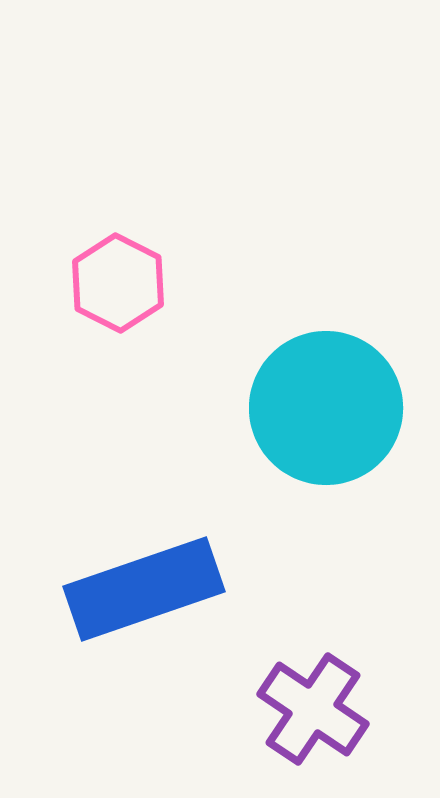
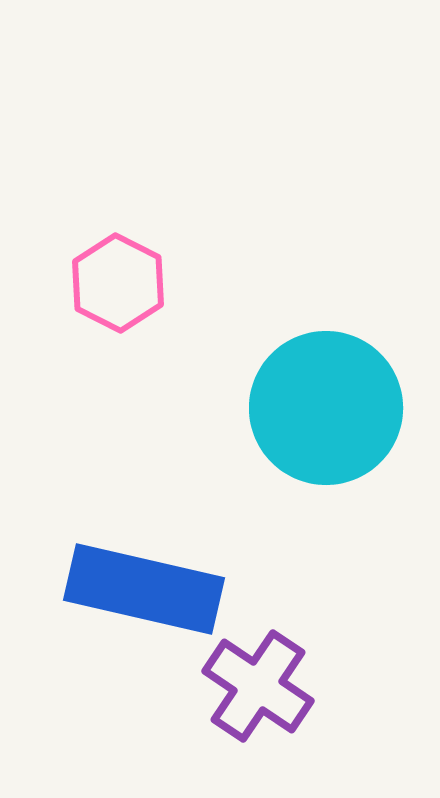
blue rectangle: rotated 32 degrees clockwise
purple cross: moved 55 px left, 23 px up
